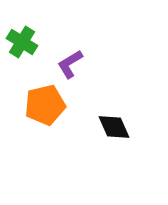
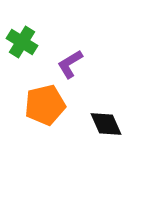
black diamond: moved 8 px left, 3 px up
